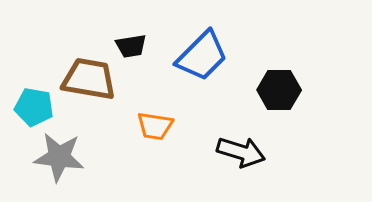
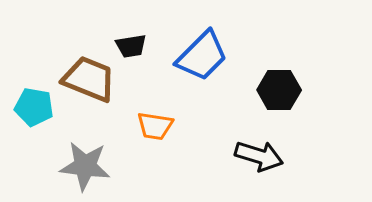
brown trapezoid: rotated 12 degrees clockwise
black arrow: moved 18 px right, 4 px down
gray star: moved 26 px right, 9 px down
